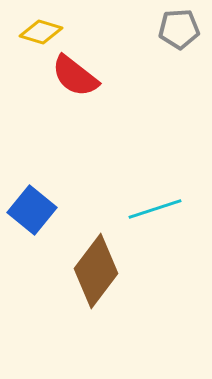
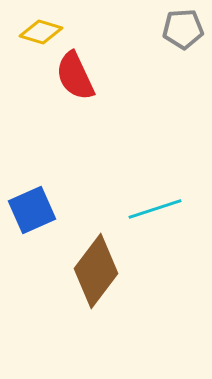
gray pentagon: moved 4 px right
red semicircle: rotated 27 degrees clockwise
blue square: rotated 27 degrees clockwise
